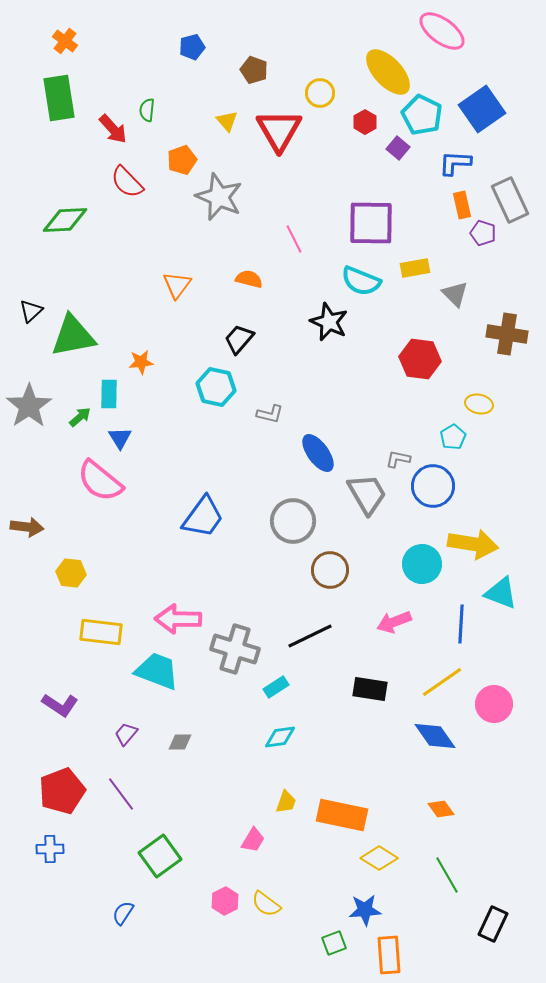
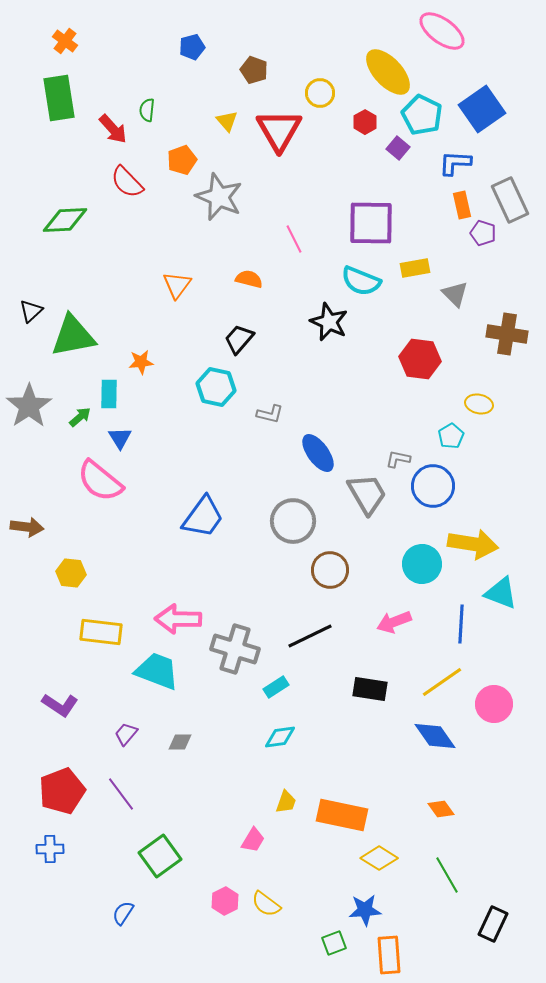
cyan pentagon at (453, 437): moved 2 px left, 1 px up
